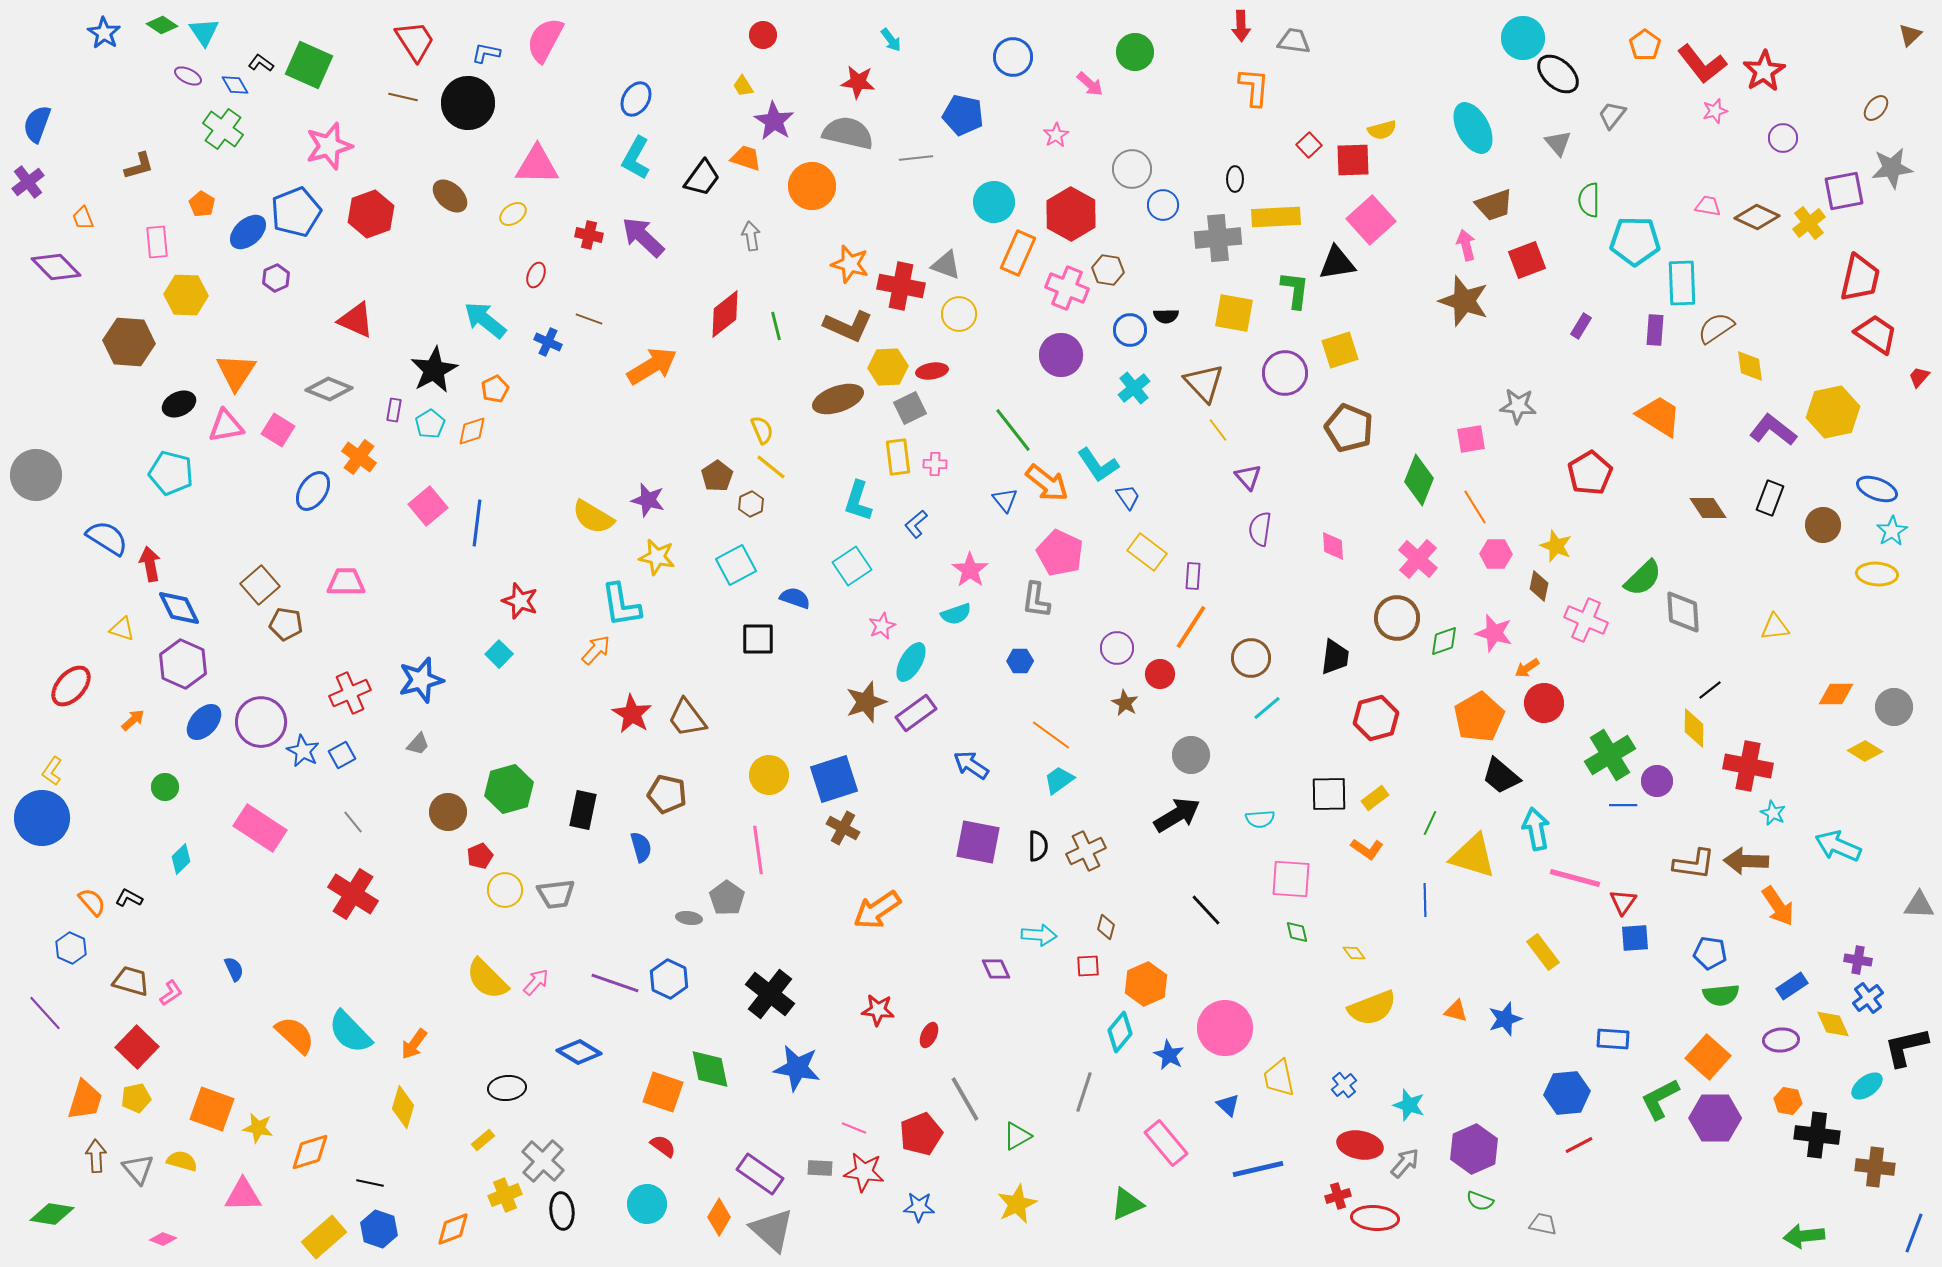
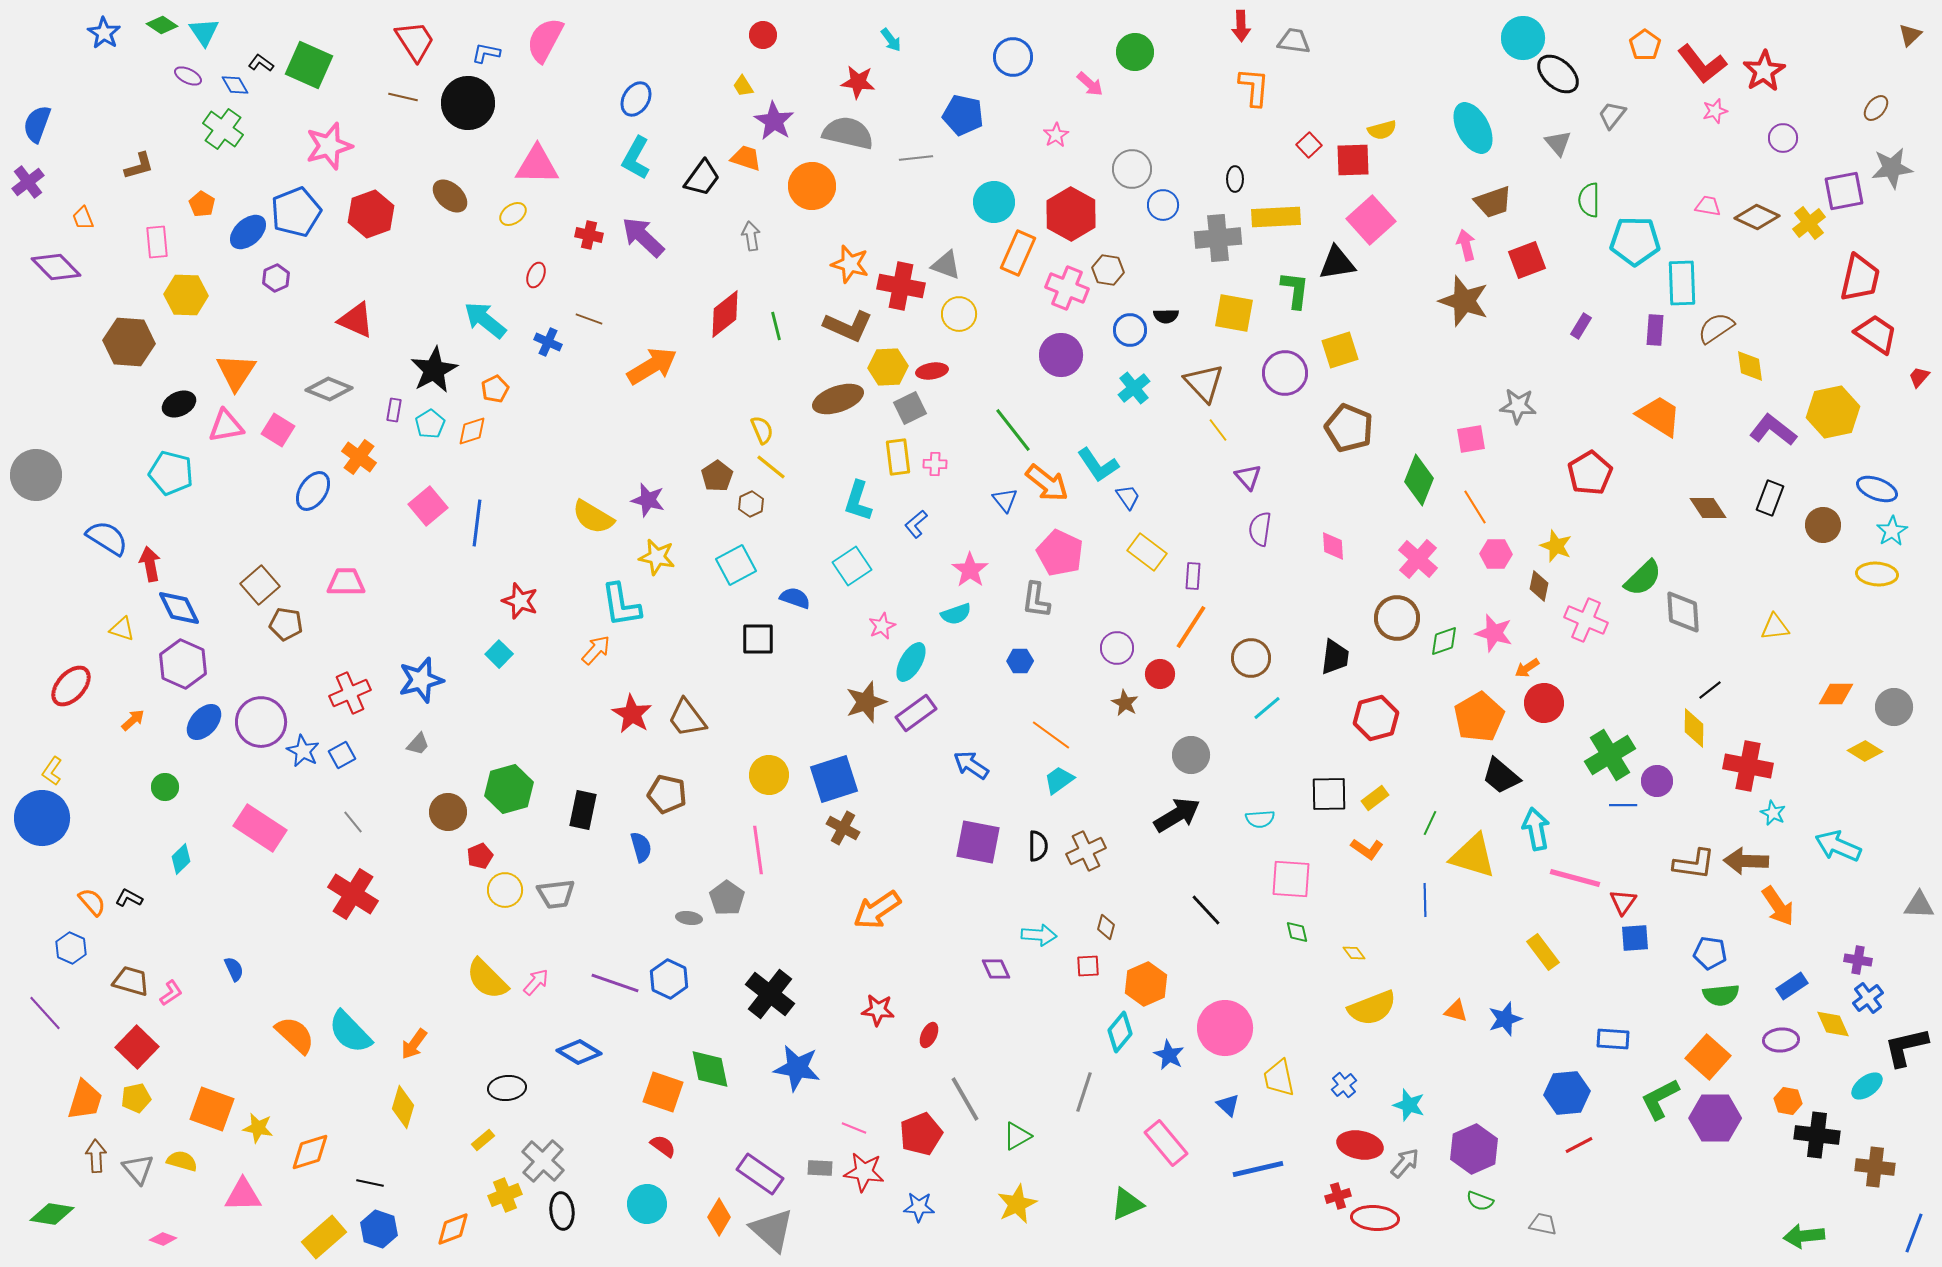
brown trapezoid at (1494, 205): moved 1 px left, 3 px up
